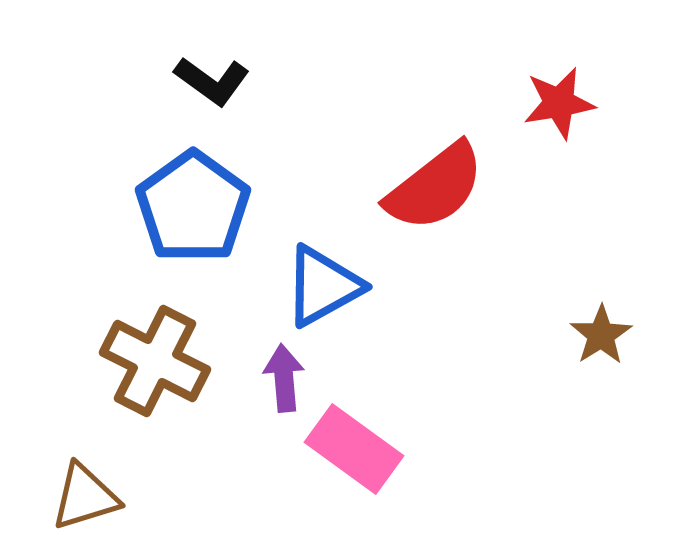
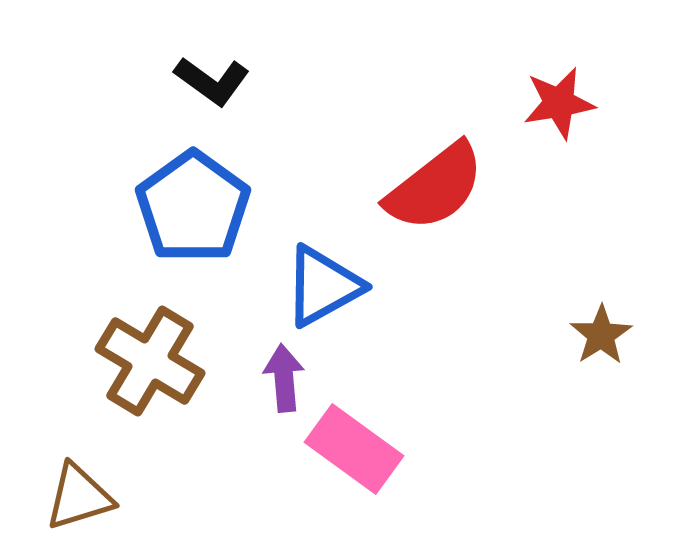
brown cross: moved 5 px left; rotated 4 degrees clockwise
brown triangle: moved 6 px left
